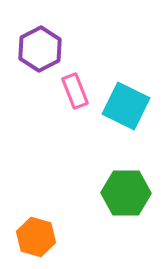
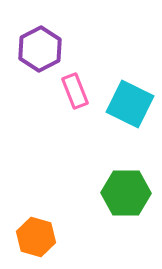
cyan square: moved 4 px right, 2 px up
